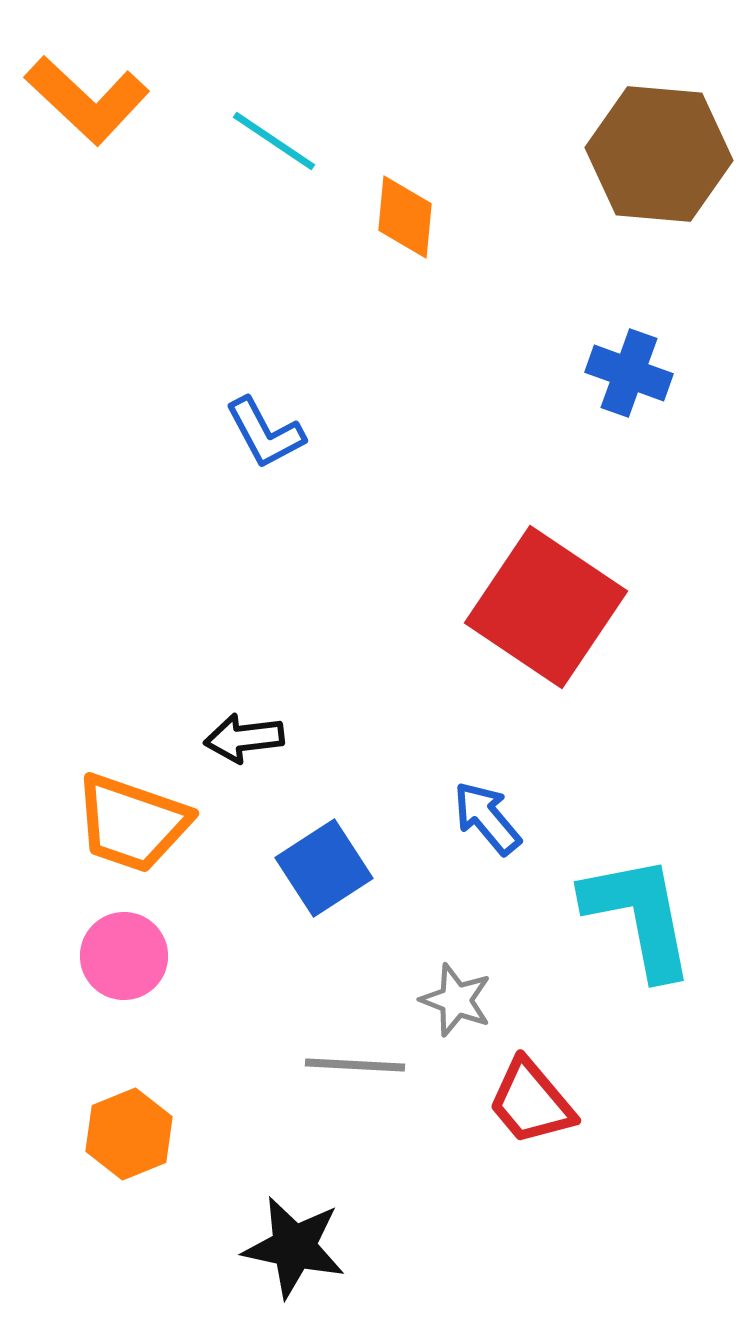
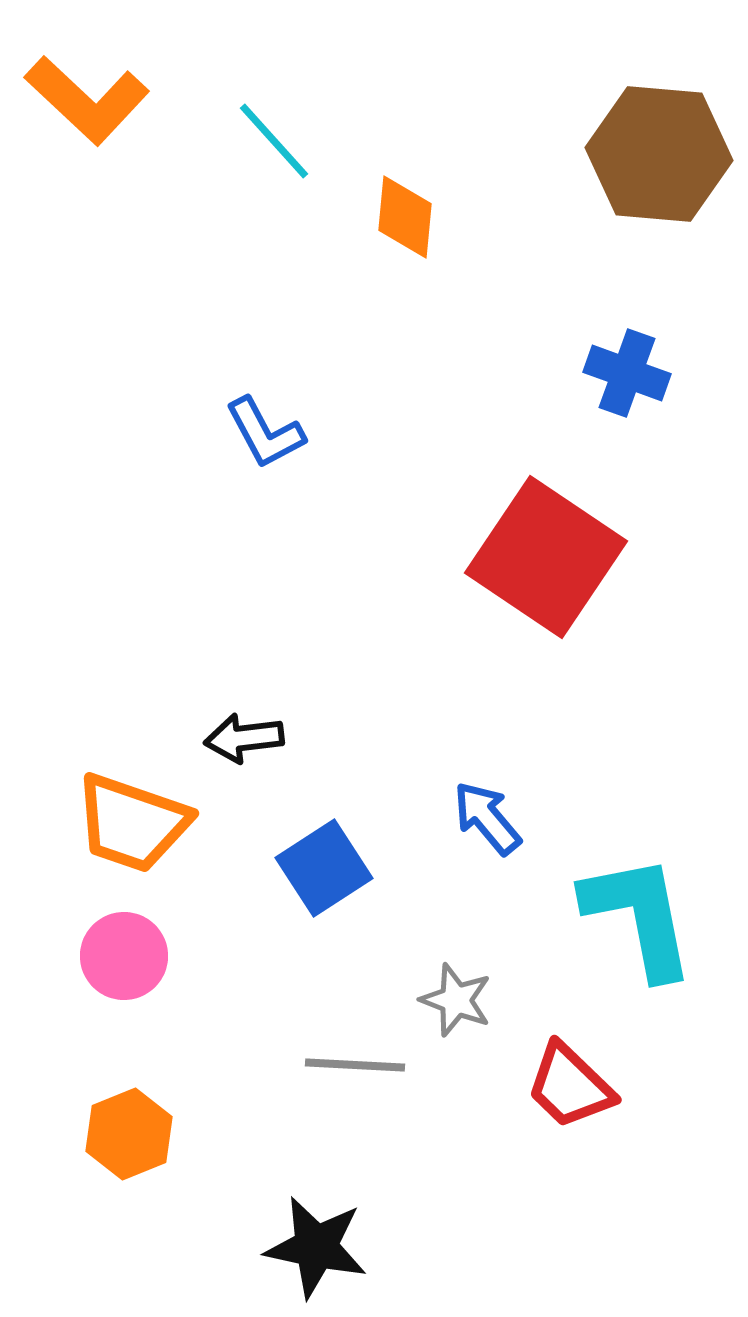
cyan line: rotated 14 degrees clockwise
blue cross: moved 2 px left
red square: moved 50 px up
red trapezoid: moved 39 px right, 16 px up; rotated 6 degrees counterclockwise
black star: moved 22 px right
